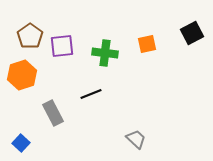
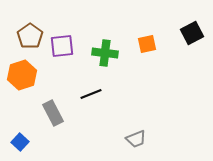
gray trapezoid: rotated 115 degrees clockwise
blue square: moved 1 px left, 1 px up
